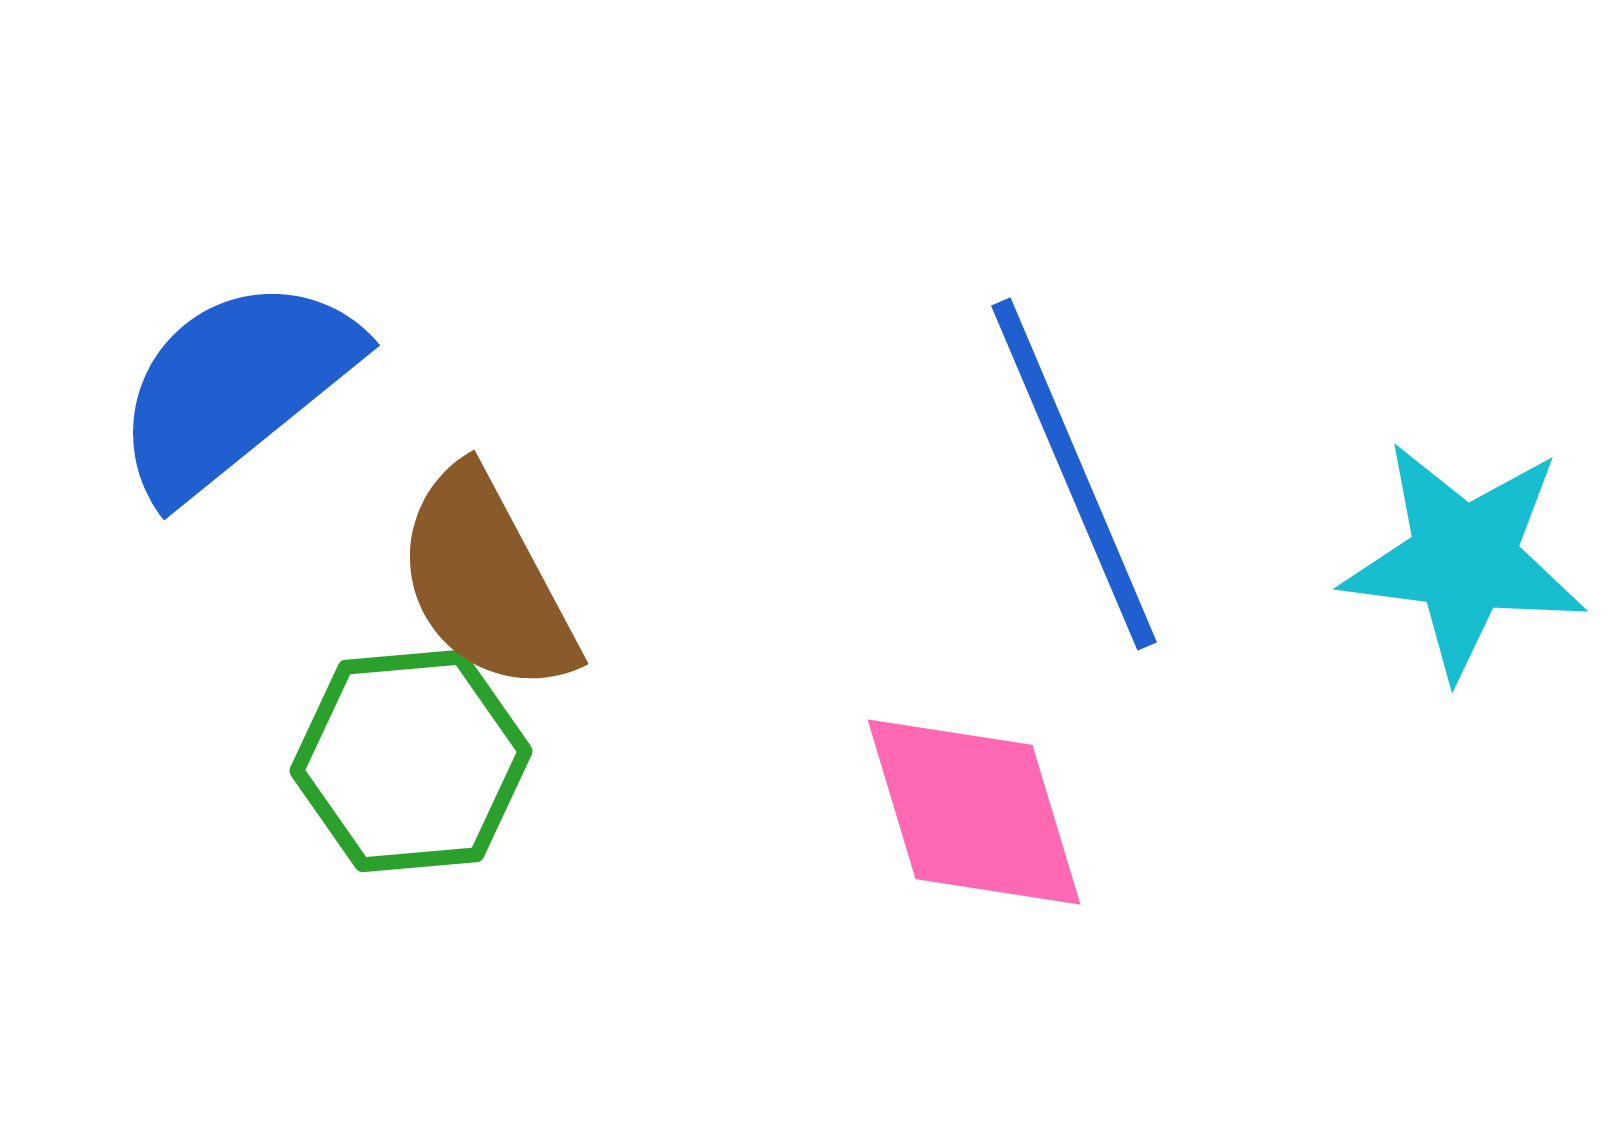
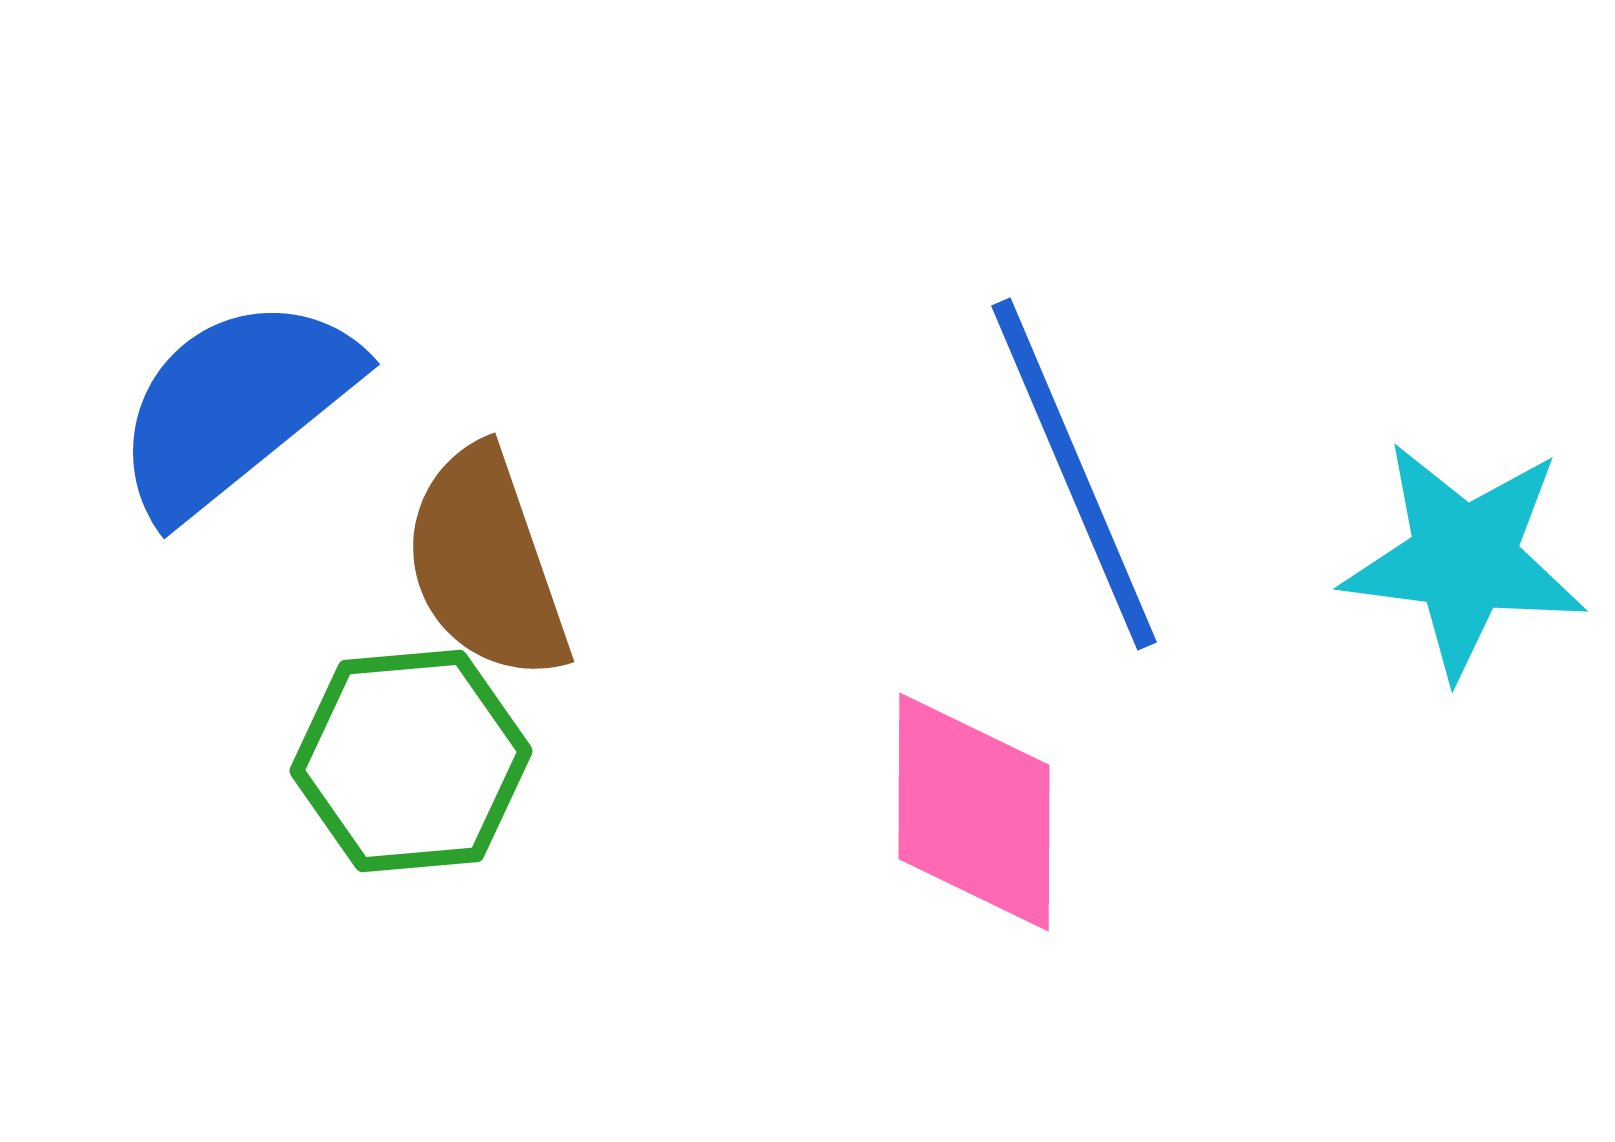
blue semicircle: moved 19 px down
brown semicircle: moved 17 px up; rotated 9 degrees clockwise
pink diamond: rotated 17 degrees clockwise
